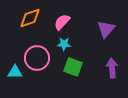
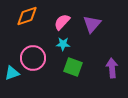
orange diamond: moved 3 px left, 2 px up
purple triangle: moved 14 px left, 5 px up
cyan star: moved 1 px left
pink circle: moved 4 px left
cyan triangle: moved 3 px left, 1 px down; rotated 21 degrees counterclockwise
